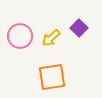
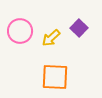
pink circle: moved 5 px up
orange square: moved 3 px right; rotated 12 degrees clockwise
